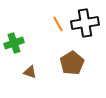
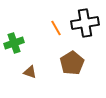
orange line: moved 2 px left, 4 px down
